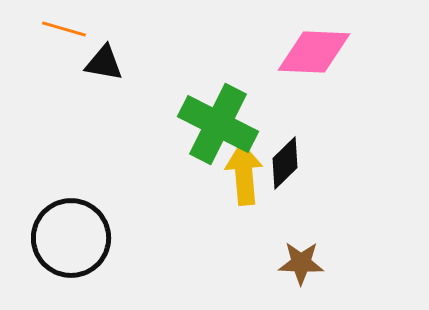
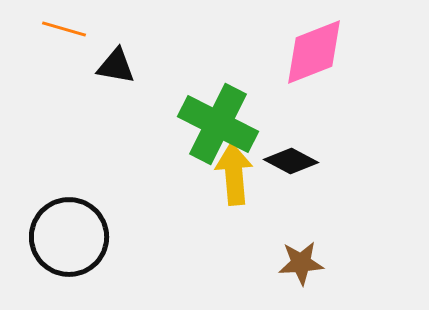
pink diamond: rotated 24 degrees counterclockwise
black triangle: moved 12 px right, 3 px down
black diamond: moved 6 px right, 2 px up; rotated 72 degrees clockwise
yellow arrow: moved 10 px left
black circle: moved 2 px left, 1 px up
brown star: rotated 6 degrees counterclockwise
